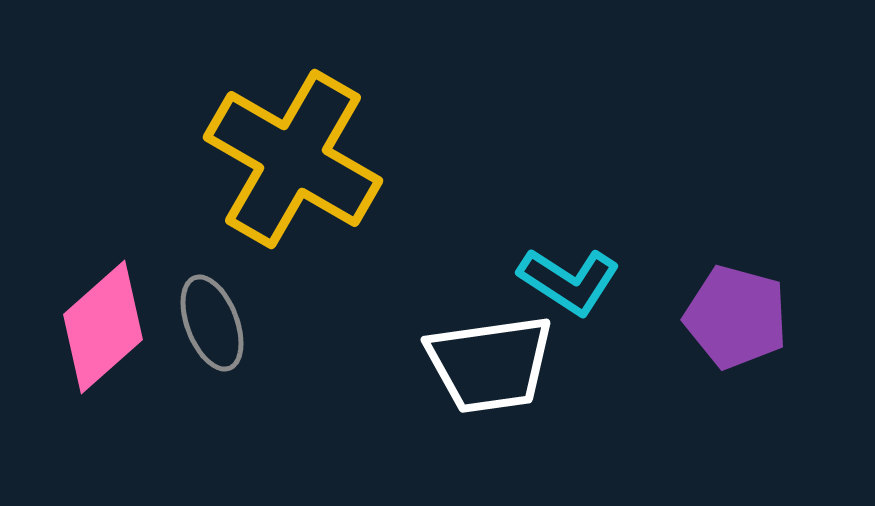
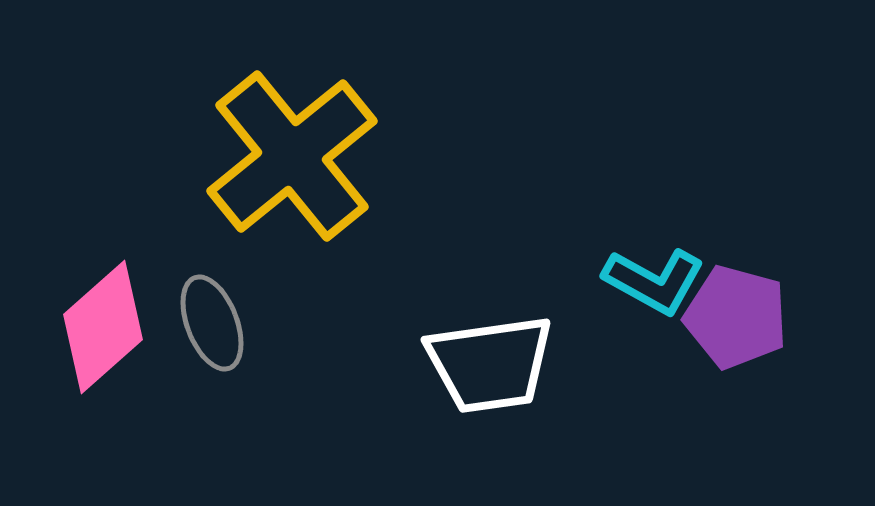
yellow cross: moved 1 px left, 3 px up; rotated 21 degrees clockwise
cyan L-shape: moved 85 px right; rotated 4 degrees counterclockwise
